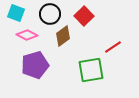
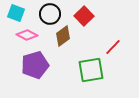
red line: rotated 12 degrees counterclockwise
